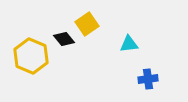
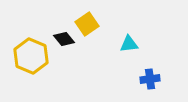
blue cross: moved 2 px right
